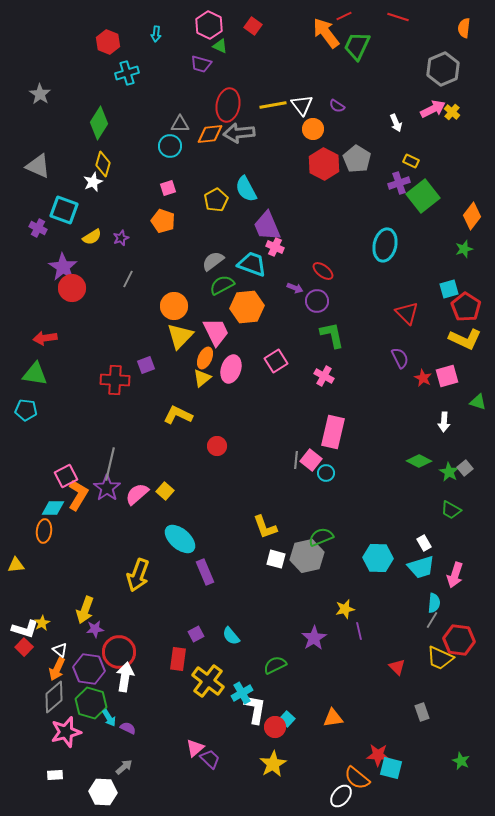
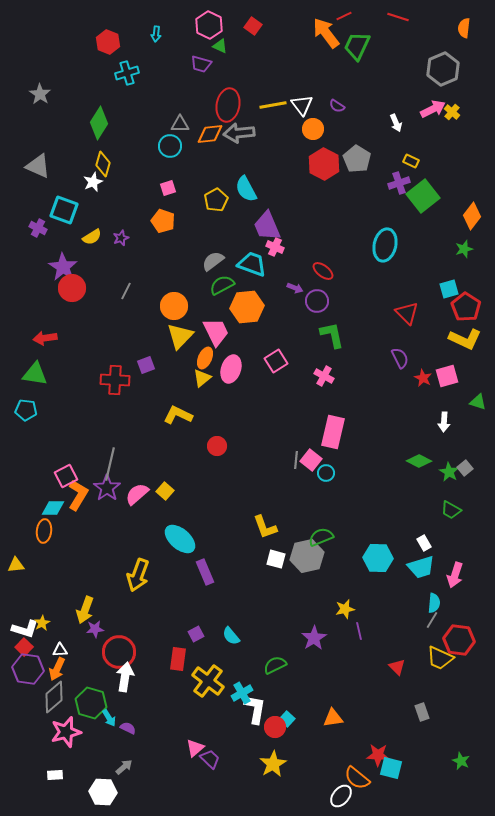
gray line at (128, 279): moved 2 px left, 12 px down
white triangle at (60, 650): rotated 42 degrees counterclockwise
purple hexagon at (89, 669): moved 61 px left
